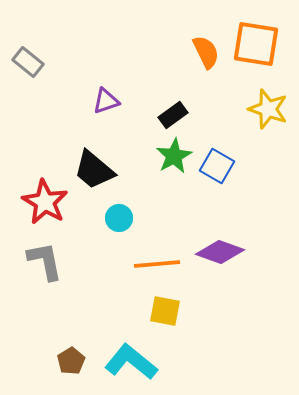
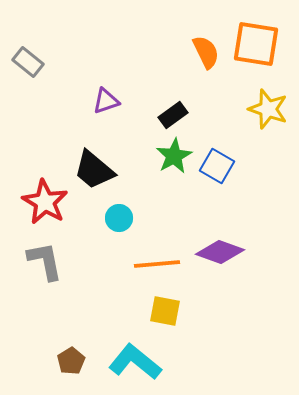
cyan L-shape: moved 4 px right
